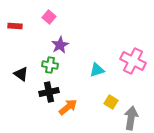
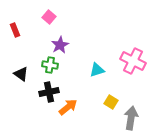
red rectangle: moved 4 px down; rotated 64 degrees clockwise
